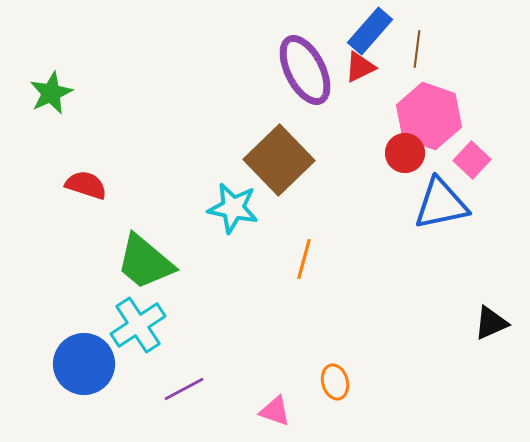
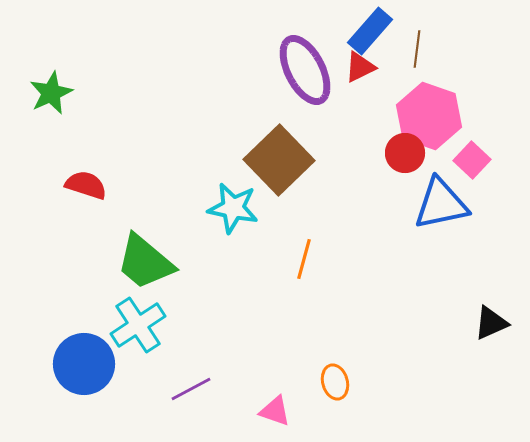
purple line: moved 7 px right
